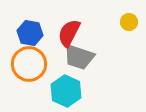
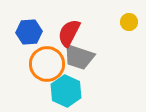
blue hexagon: moved 1 px left, 1 px up; rotated 15 degrees counterclockwise
orange circle: moved 18 px right
